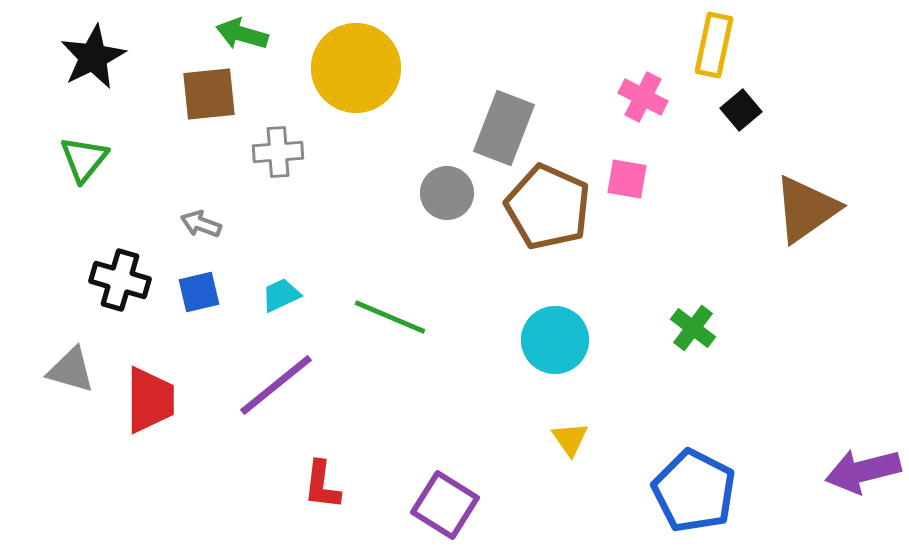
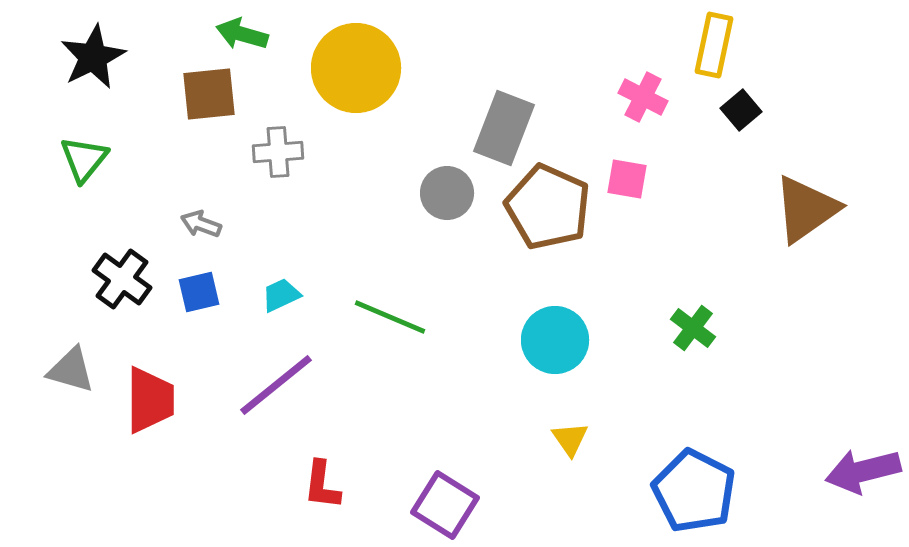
black cross: moved 2 px right, 1 px up; rotated 20 degrees clockwise
